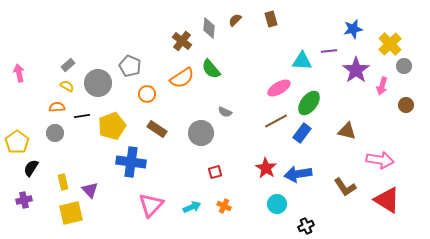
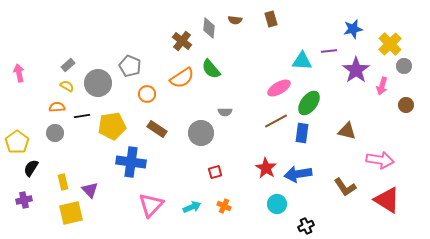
brown semicircle at (235, 20): rotated 128 degrees counterclockwise
gray semicircle at (225, 112): rotated 24 degrees counterclockwise
yellow pentagon at (112, 126): rotated 12 degrees clockwise
blue rectangle at (302, 133): rotated 30 degrees counterclockwise
